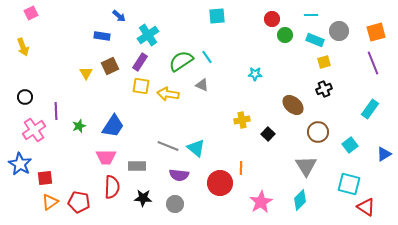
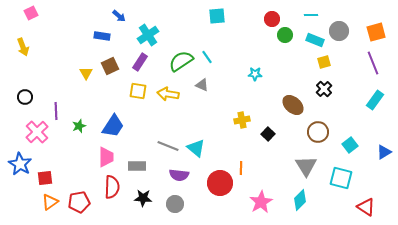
yellow square at (141, 86): moved 3 px left, 5 px down
black cross at (324, 89): rotated 21 degrees counterclockwise
cyan rectangle at (370, 109): moved 5 px right, 9 px up
pink cross at (34, 130): moved 3 px right, 2 px down; rotated 10 degrees counterclockwise
blue triangle at (384, 154): moved 2 px up
pink trapezoid at (106, 157): rotated 90 degrees counterclockwise
cyan square at (349, 184): moved 8 px left, 6 px up
red pentagon at (79, 202): rotated 20 degrees counterclockwise
